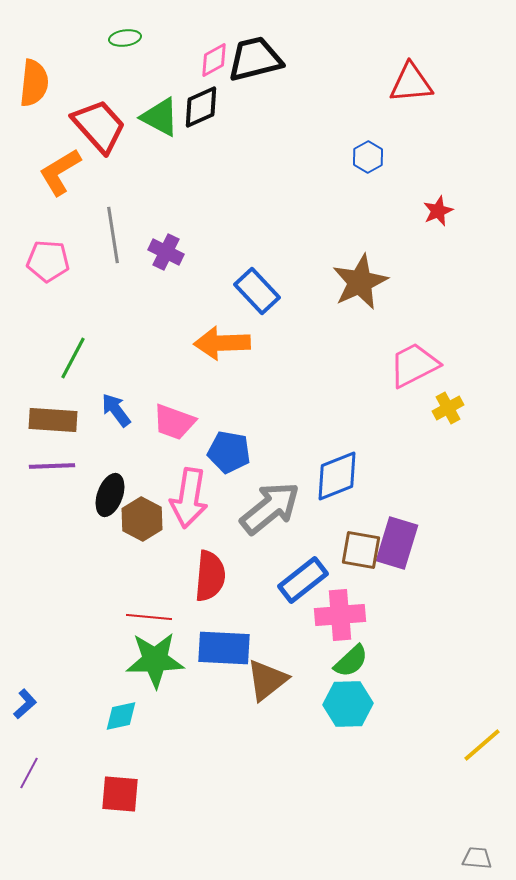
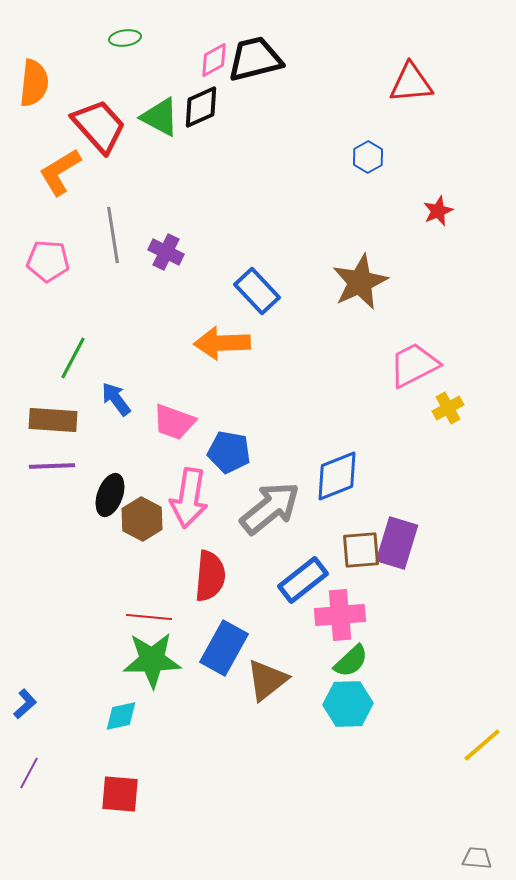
blue arrow at (116, 410): moved 11 px up
brown square at (361, 550): rotated 15 degrees counterclockwise
blue rectangle at (224, 648): rotated 64 degrees counterclockwise
green star at (155, 660): moved 3 px left
